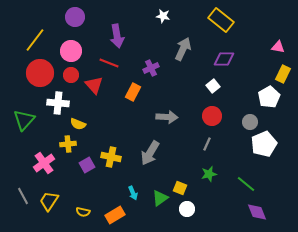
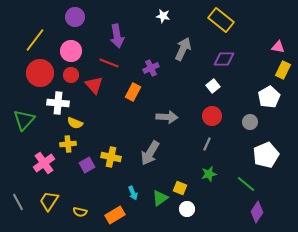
yellow rectangle at (283, 74): moved 4 px up
yellow semicircle at (78, 124): moved 3 px left, 1 px up
white pentagon at (264, 144): moved 2 px right, 11 px down
gray line at (23, 196): moved 5 px left, 6 px down
yellow semicircle at (83, 212): moved 3 px left
purple diamond at (257, 212): rotated 55 degrees clockwise
